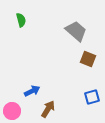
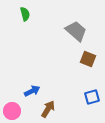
green semicircle: moved 4 px right, 6 px up
